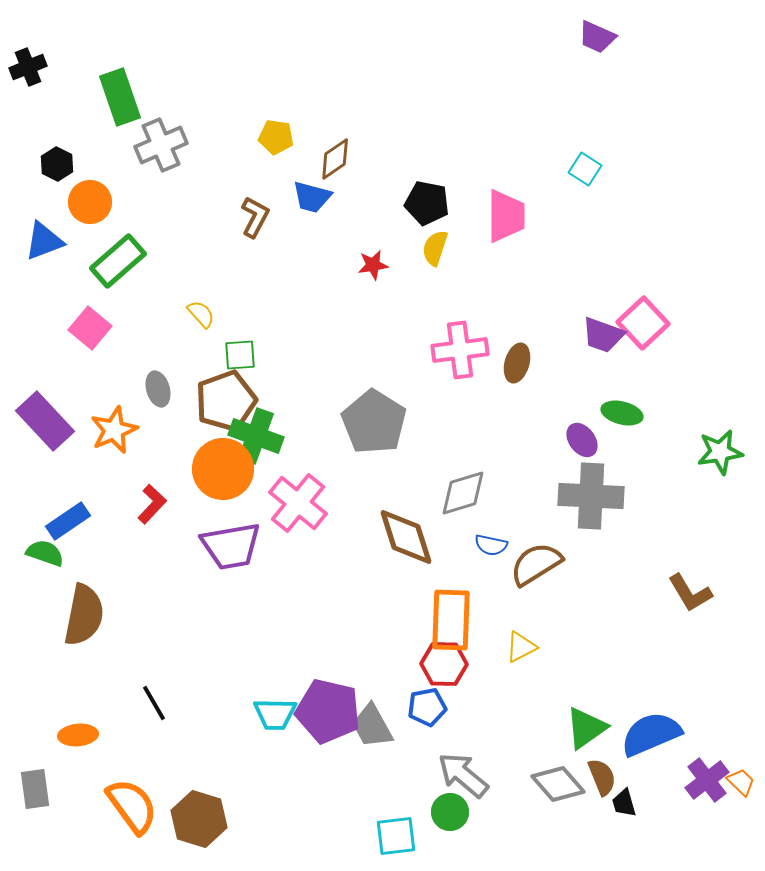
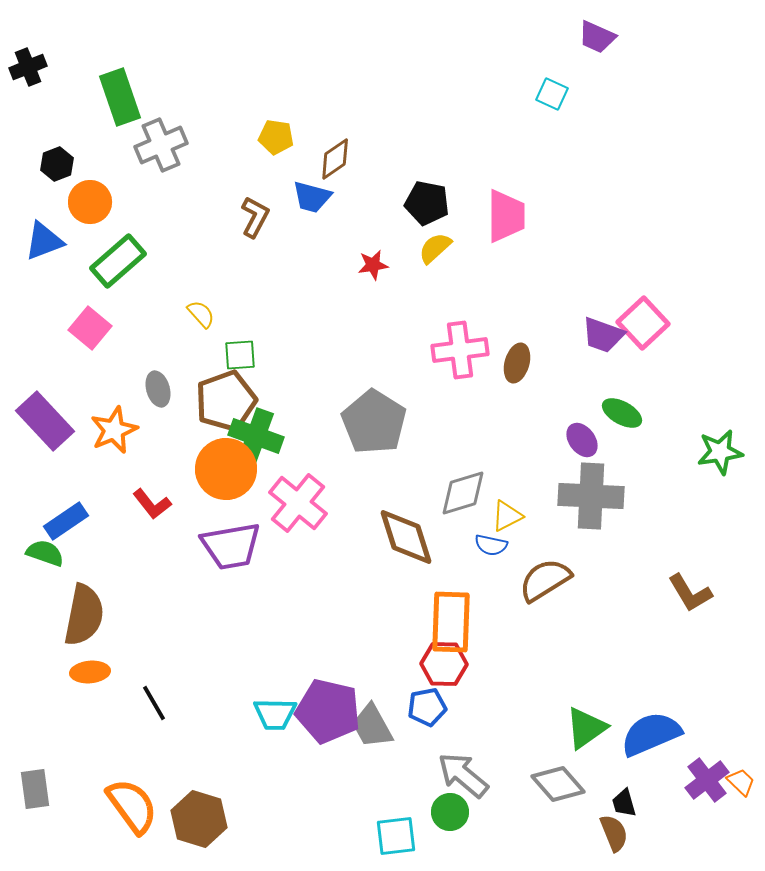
black hexagon at (57, 164): rotated 12 degrees clockwise
cyan square at (585, 169): moved 33 px left, 75 px up; rotated 8 degrees counterclockwise
yellow semicircle at (435, 248): rotated 30 degrees clockwise
green ellipse at (622, 413): rotated 15 degrees clockwise
orange circle at (223, 469): moved 3 px right
red L-shape at (152, 504): rotated 99 degrees clockwise
blue rectangle at (68, 521): moved 2 px left
brown semicircle at (536, 564): moved 9 px right, 16 px down
orange rectangle at (451, 620): moved 2 px down
yellow triangle at (521, 647): moved 14 px left, 131 px up
orange ellipse at (78, 735): moved 12 px right, 63 px up
brown semicircle at (602, 777): moved 12 px right, 56 px down
